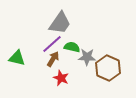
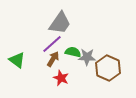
green semicircle: moved 1 px right, 5 px down
green triangle: moved 2 px down; rotated 24 degrees clockwise
